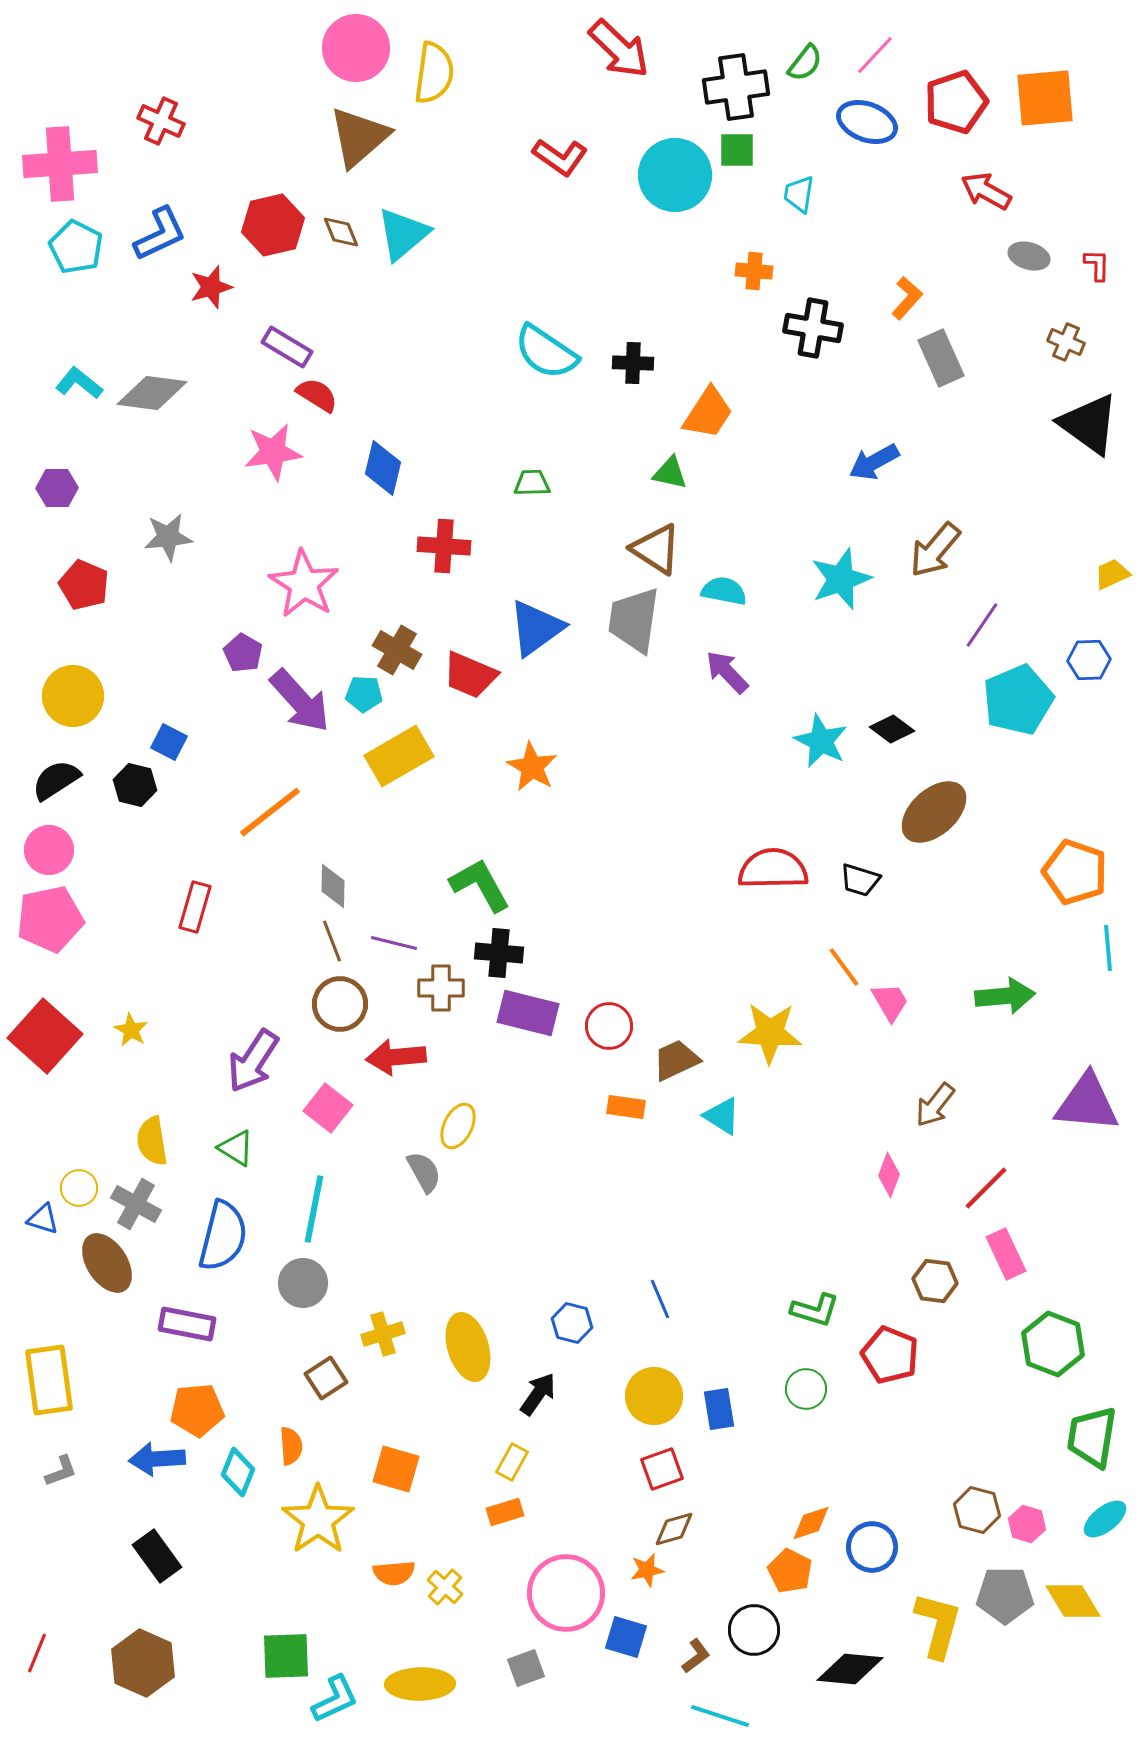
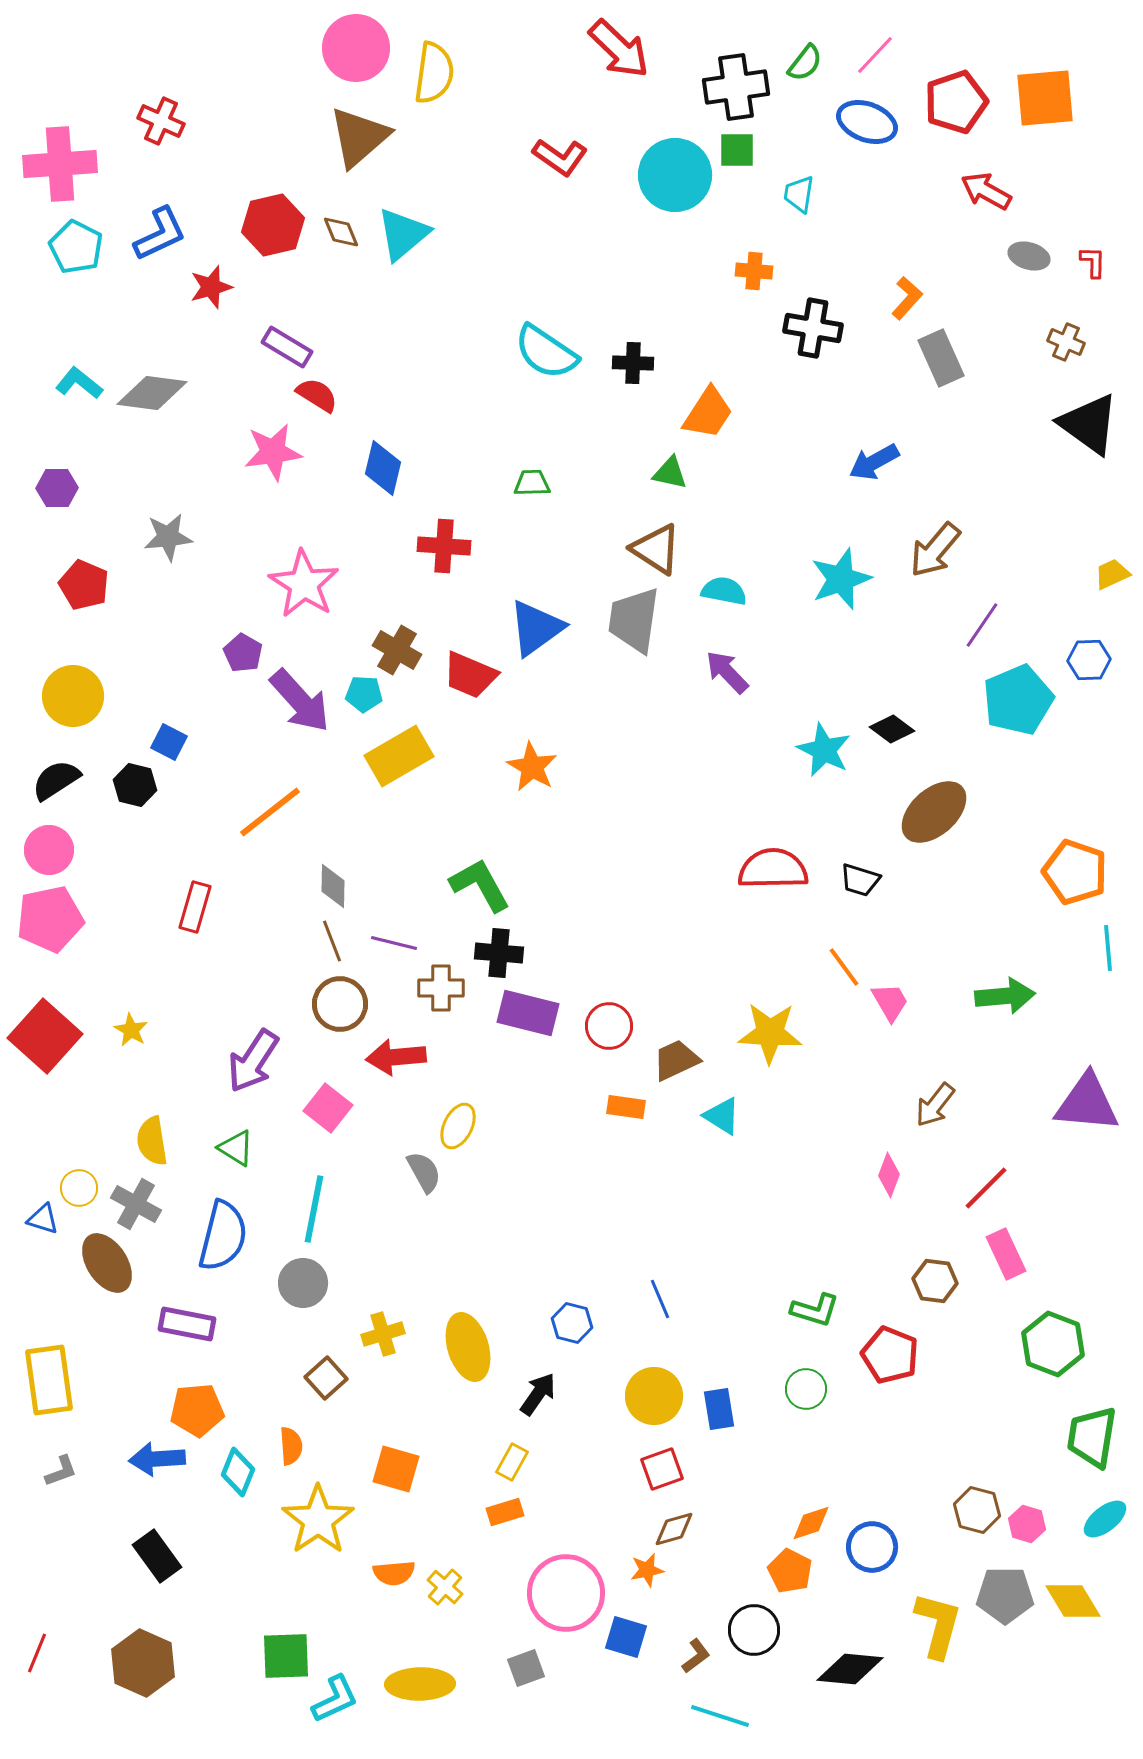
red L-shape at (1097, 265): moved 4 px left, 3 px up
cyan star at (821, 741): moved 3 px right, 9 px down
brown square at (326, 1378): rotated 9 degrees counterclockwise
